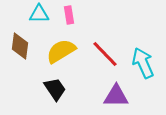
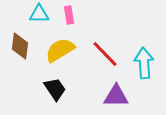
yellow semicircle: moved 1 px left, 1 px up
cyan arrow: moved 1 px right; rotated 20 degrees clockwise
